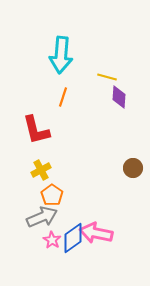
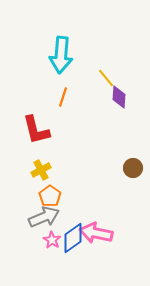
yellow line: moved 1 px left, 1 px down; rotated 36 degrees clockwise
orange pentagon: moved 2 px left, 1 px down
gray arrow: moved 2 px right
